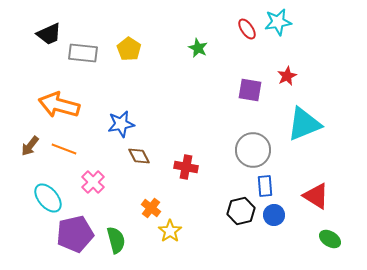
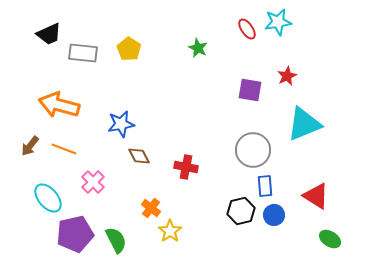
green semicircle: rotated 12 degrees counterclockwise
